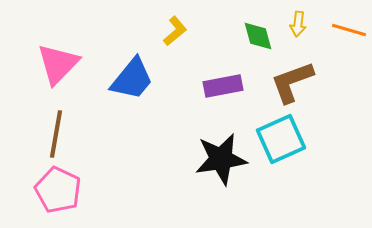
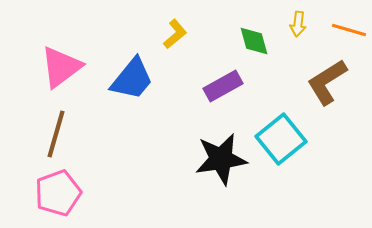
yellow L-shape: moved 3 px down
green diamond: moved 4 px left, 5 px down
pink triangle: moved 3 px right, 3 px down; rotated 9 degrees clockwise
brown L-shape: moved 35 px right; rotated 12 degrees counterclockwise
purple rectangle: rotated 18 degrees counterclockwise
brown line: rotated 6 degrees clockwise
cyan square: rotated 15 degrees counterclockwise
pink pentagon: moved 3 px down; rotated 27 degrees clockwise
